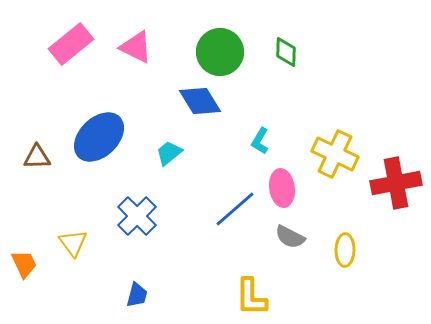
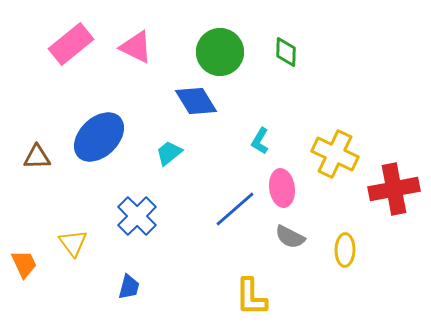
blue diamond: moved 4 px left
red cross: moved 2 px left, 6 px down
blue trapezoid: moved 8 px left, 8 px up
